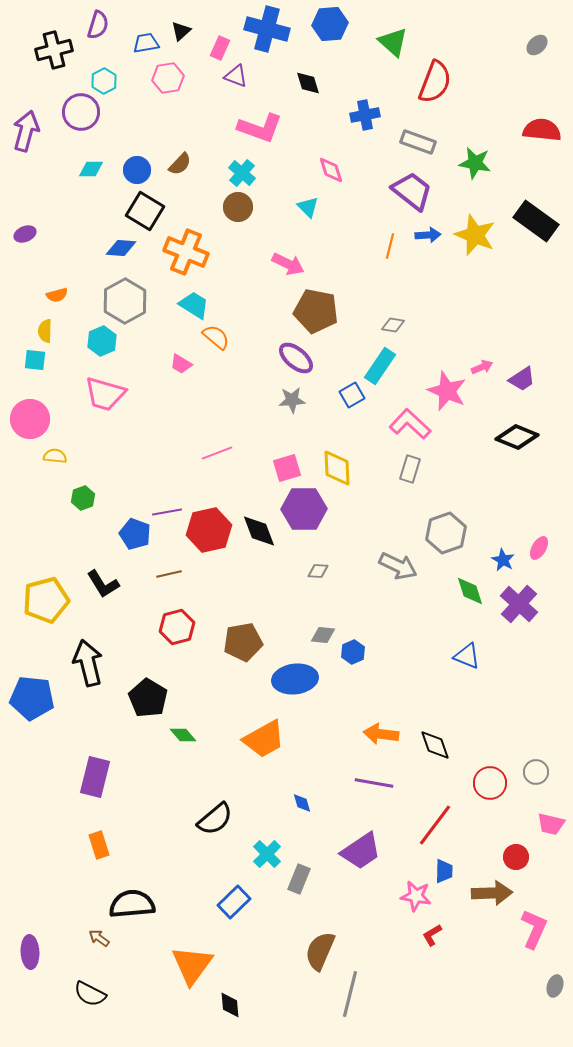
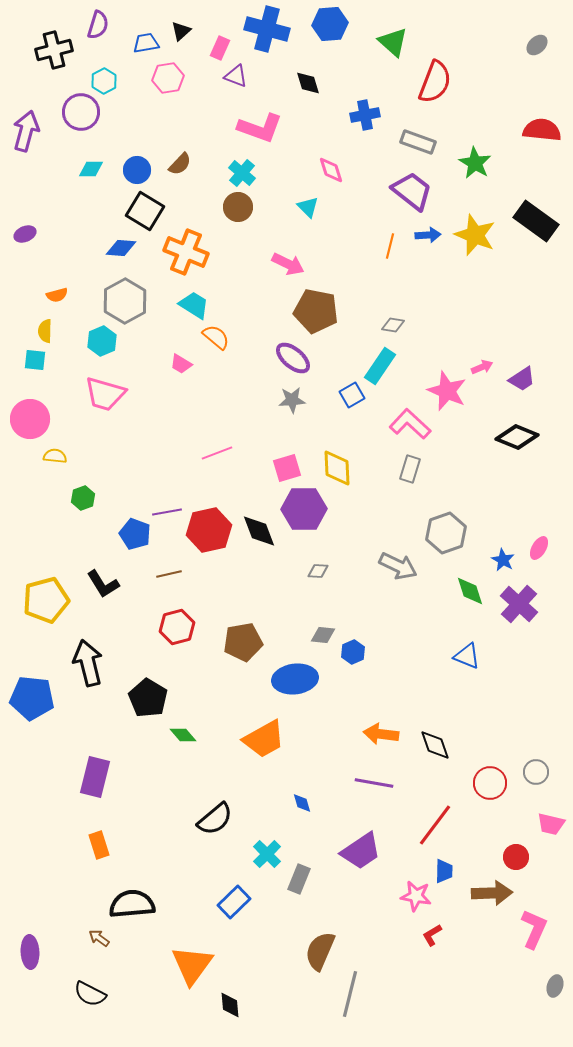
green star at (475, 163): rotated 20 degrees clockwise
purple ellipse at (296, 358): moved 3 px left
